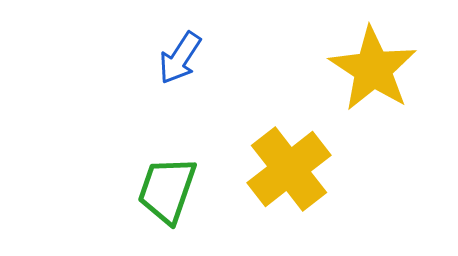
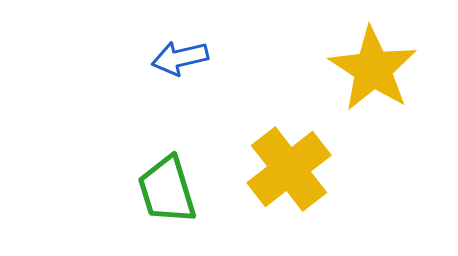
blue arrow: rotated 44 degrees clockwise
green trapezoid: rotated 36 degrees counterclockwise
